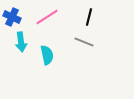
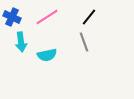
black line: rotated 24 degrees clockwise
gray line: rotated 48 degrees clockwise
cyan semicircle: rotated 90 degrees clockwise
